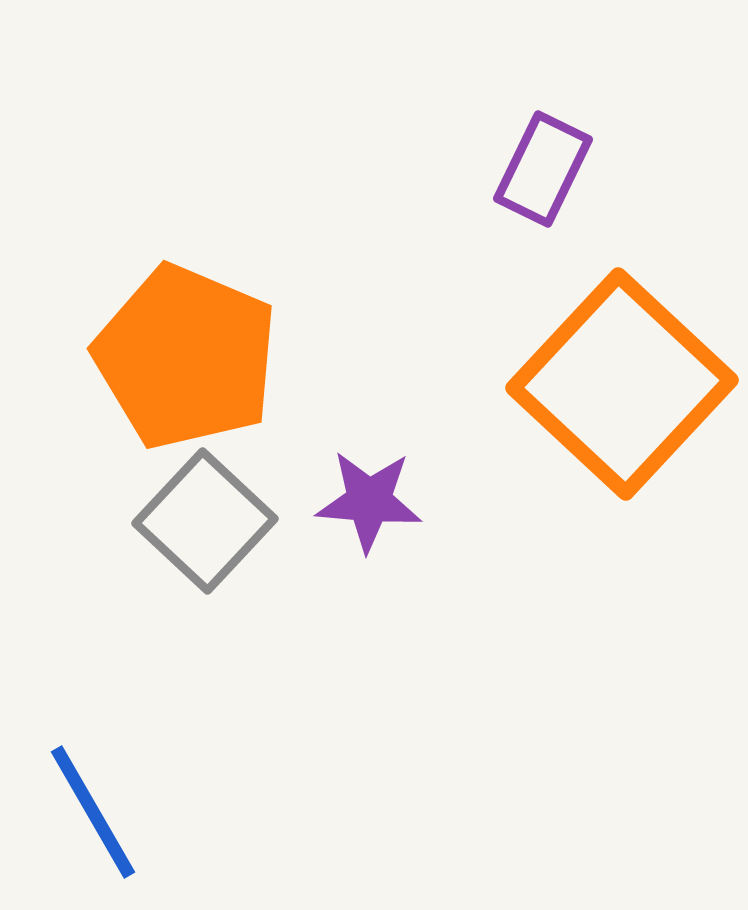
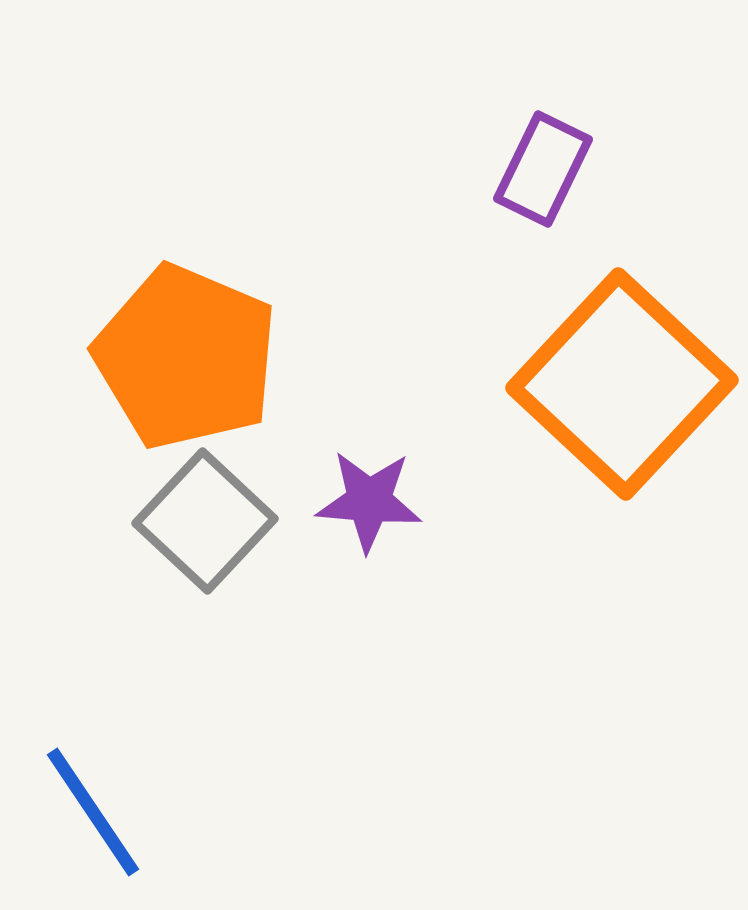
blue line: rotated 4 degrees counterclockwise
